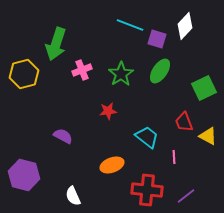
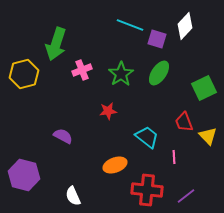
green ellipse: moved 1 px left, 2 px down
yellow triangle: rotated 18 degrees clockwise
orange ellipse: moved 3 px right
